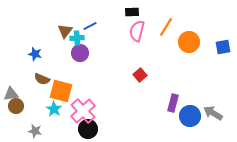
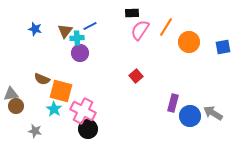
black rectangle: moved 1 px down
pink semicircle: moved 3 px right, 1 px up; rotated 20 degrees clockwise
blue star: moved 25 px up
red square: moved 4 px left, 1 px down
pink cross: rotated 20 degrees counterclockwise
